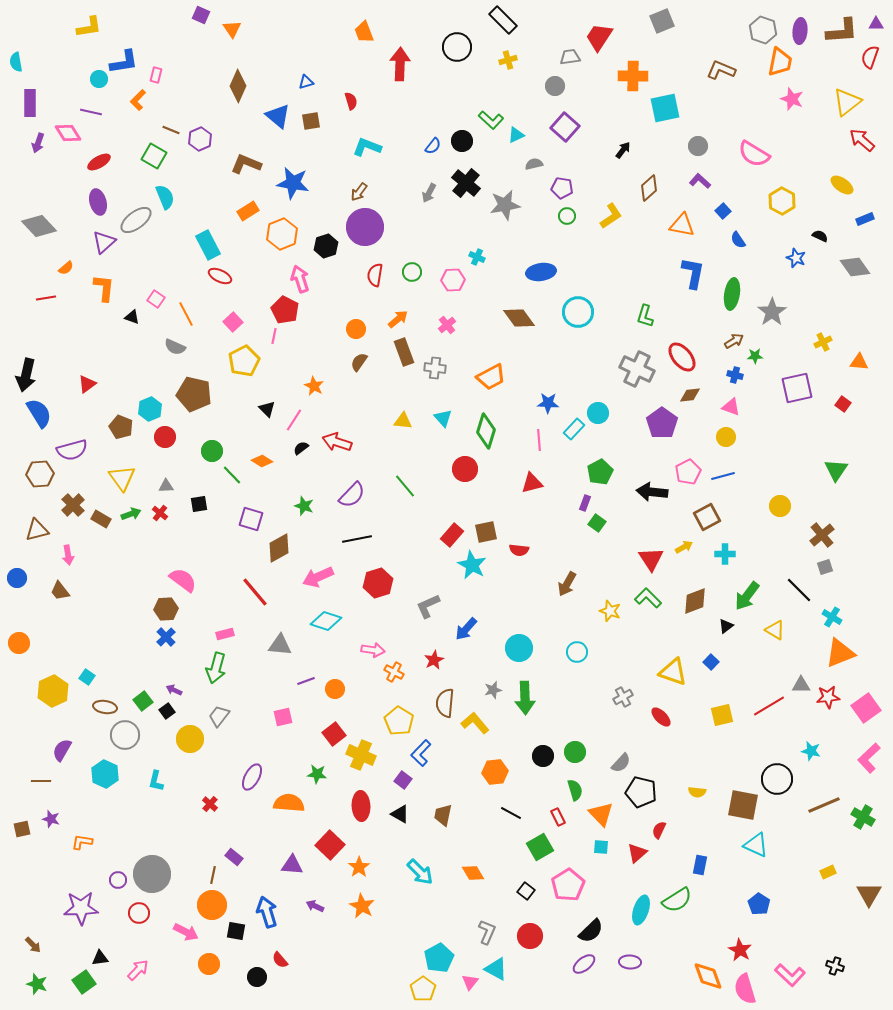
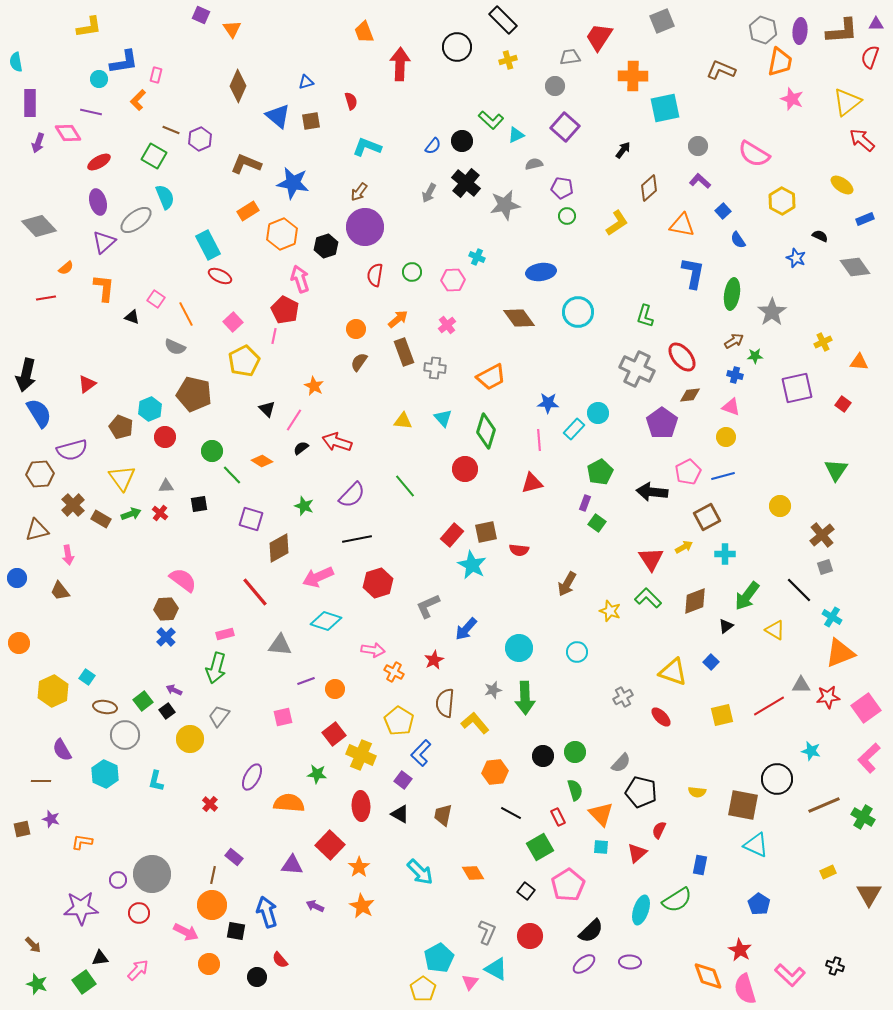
yellow L-shape at (611, 216): moved 6 px right, 7 px down
purple semicircle at (62, 750): rotated 60 degrees counterclockwise
